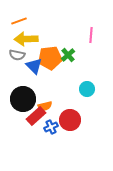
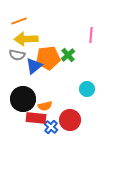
orange pentagon: moved 2 px left
blue triangle: rotated 36 degrees clockwise
red rectangle: moved 2 px down; rotated 48 degrees clockwise
blue cross: rotated 24 degrees counterclockwise
